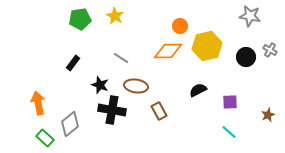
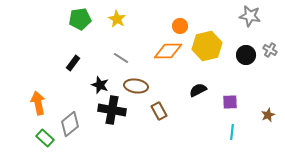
yellow star: moved 2 px right, 3 px down
black circle: moved 2 px up
cyan line: moved 3 px right; rotated 56 degrees clockwise
